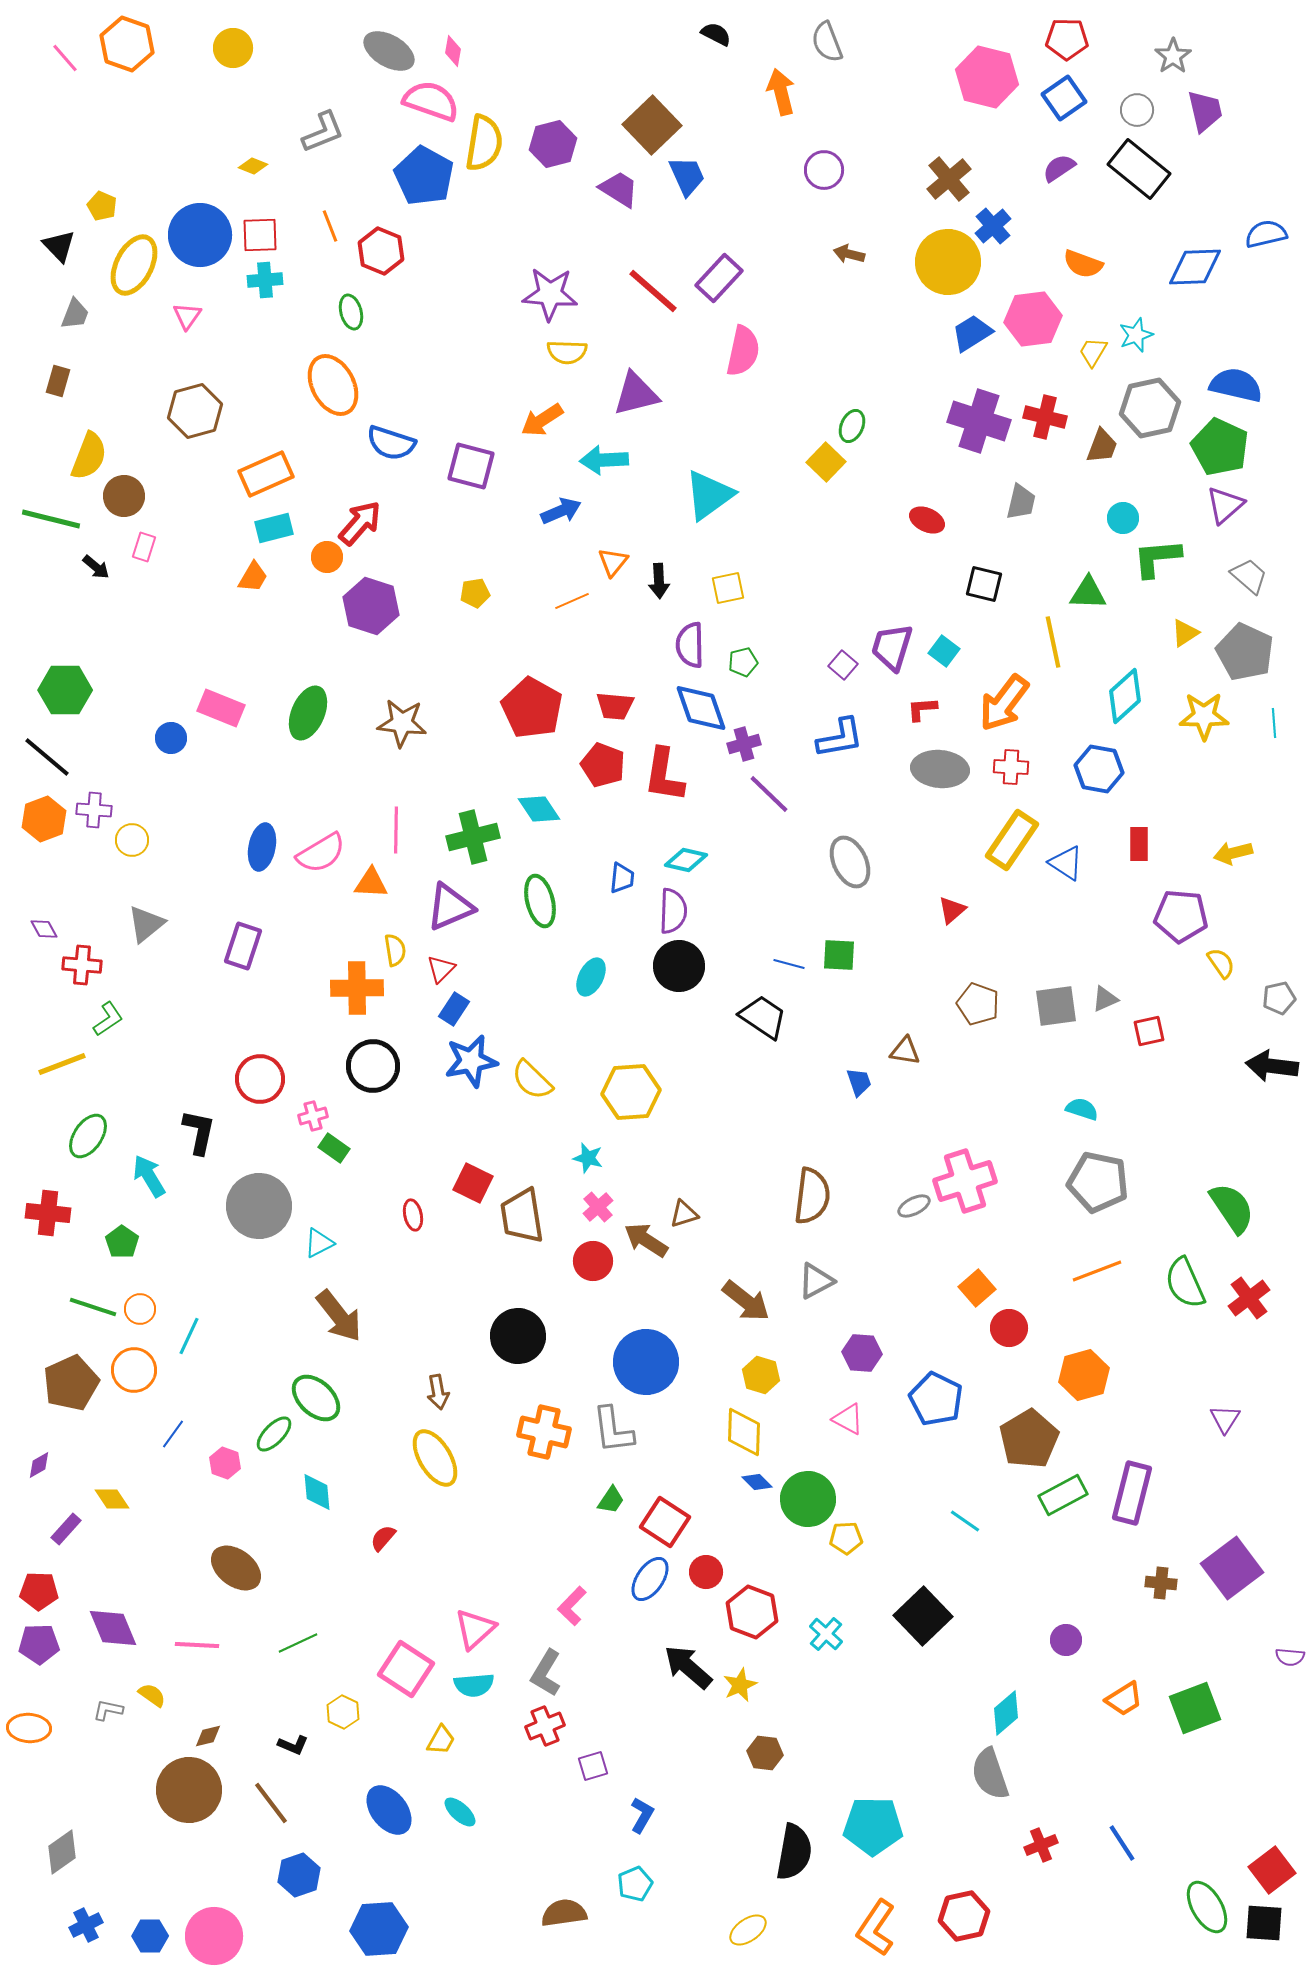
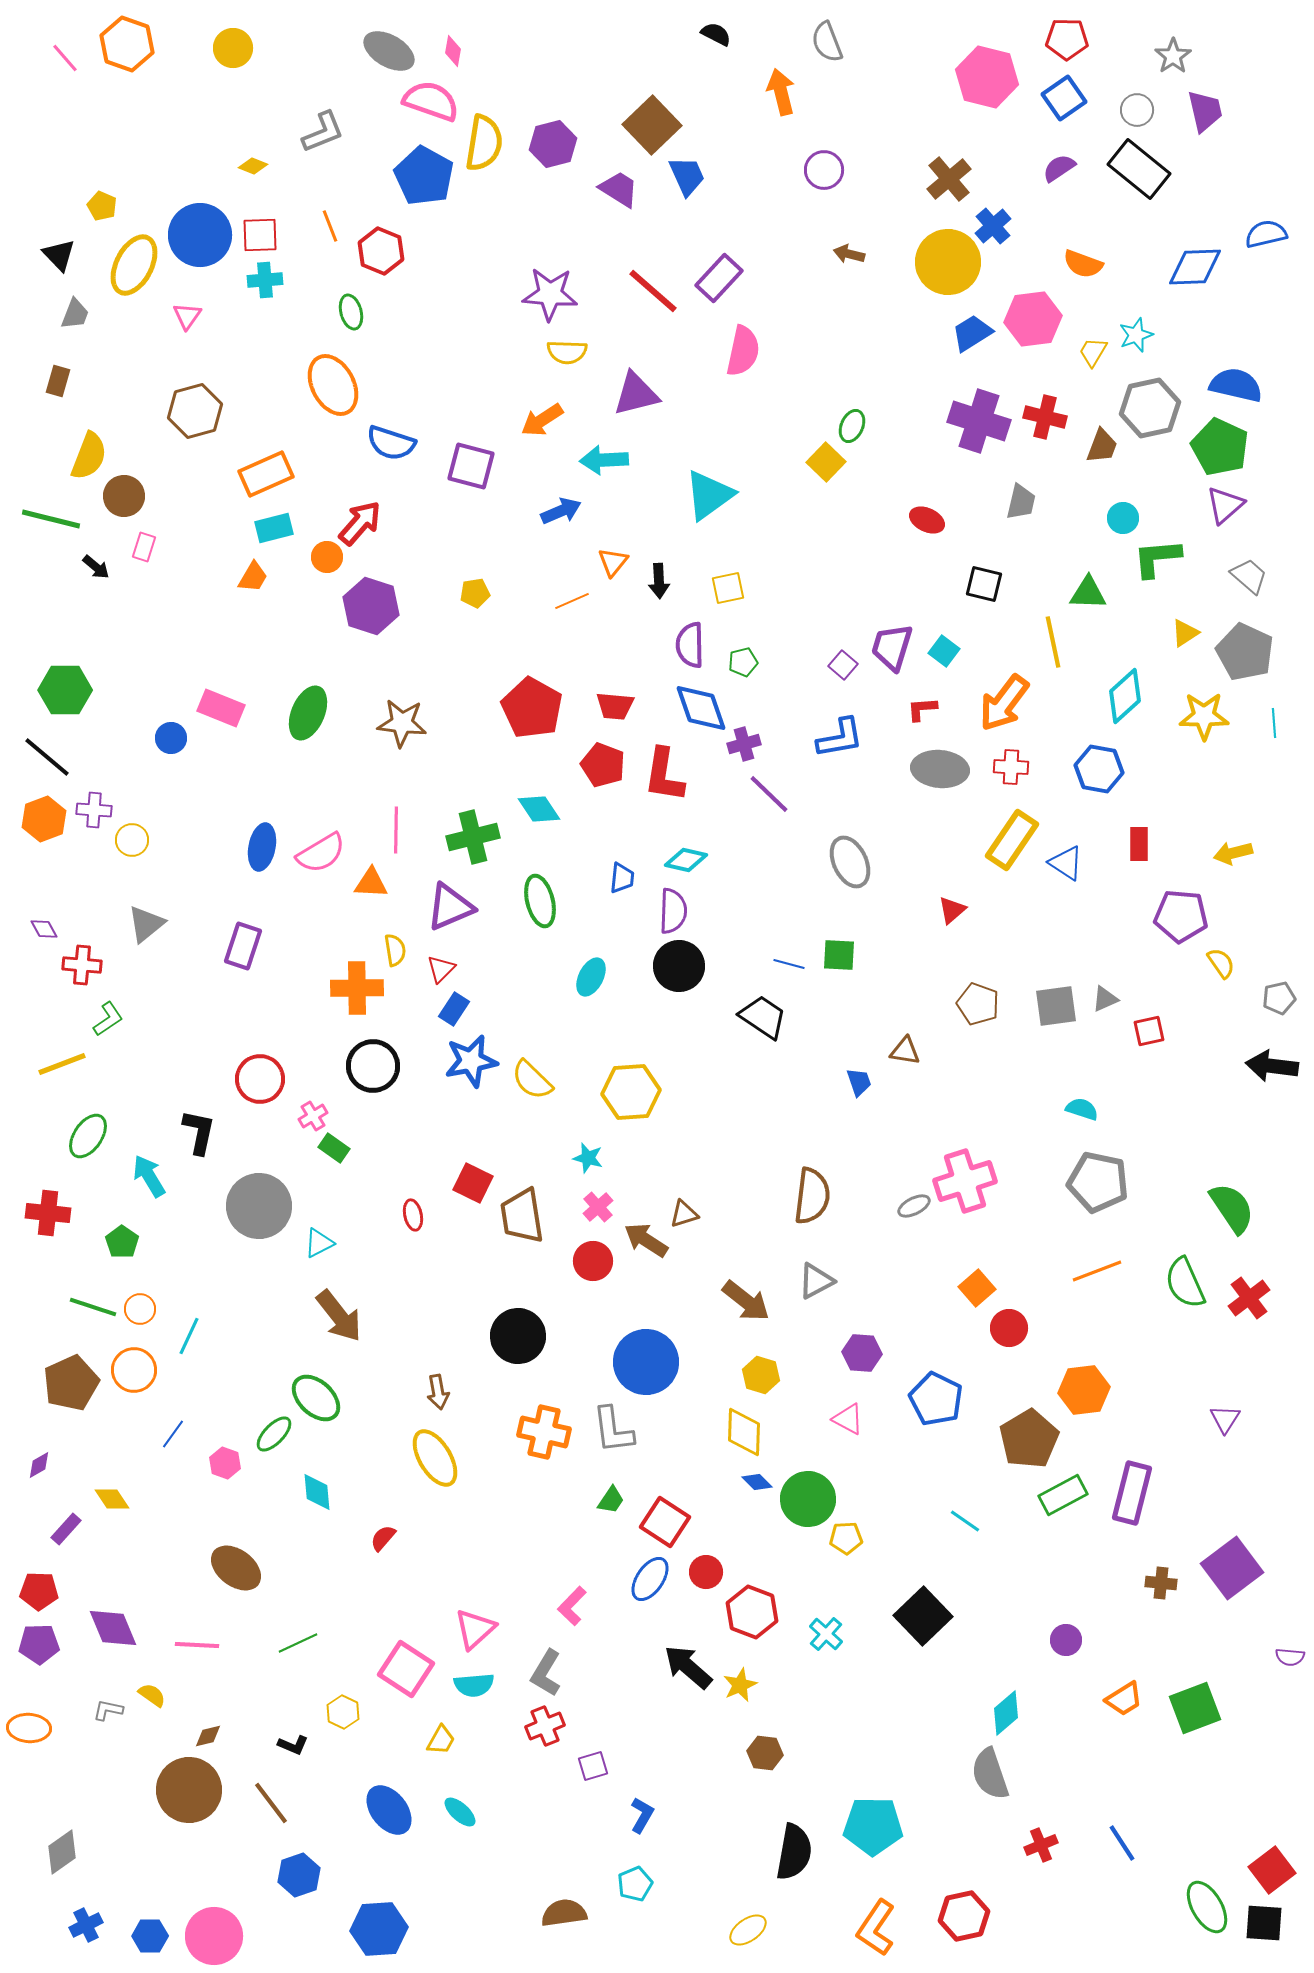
black triangle at (59, 246): moved 9 px down
pink cross at (313, 1116): rotated 16 degrees counterclockwise
orange hexagon at (1084, 1375): moved 15 px down; rotated 9 degrees clockwise
